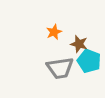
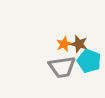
orange star: moved 10 px right, 12 px down
gray trapezoid: moved 2 px right, 1 px up
